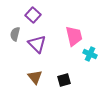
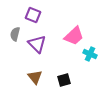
purple square: rotated 21 degrees counterclockwise
pink trapezoid: rotated 60 degrees clockwise
